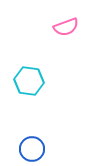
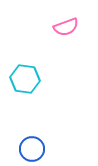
cyan hexagon: moved 4 px left, 2 px up
